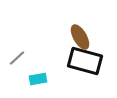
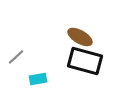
brown ellipse: rotated 30 degrees counterclockwise
gray line: moved 1 px left, 1 px up
